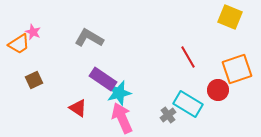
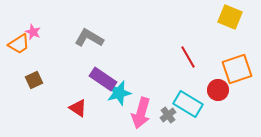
pink arrow: moved 19 px right, 5 px up; rotated 140 degrees counterclockwise
